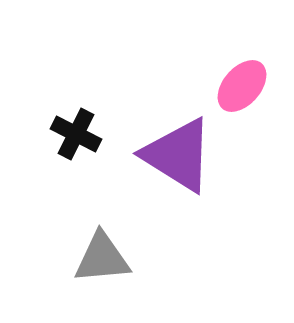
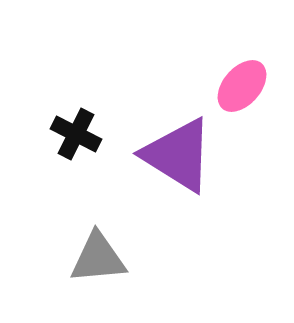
gray triangle: moved 4 px left
